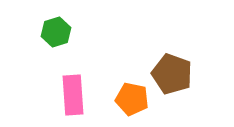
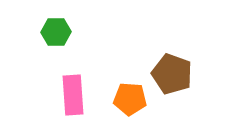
green hexagon: rotated 16 degrees clockwise
orange pentagon: moved 2 px left; rotated 8 degrees counterclockwise
